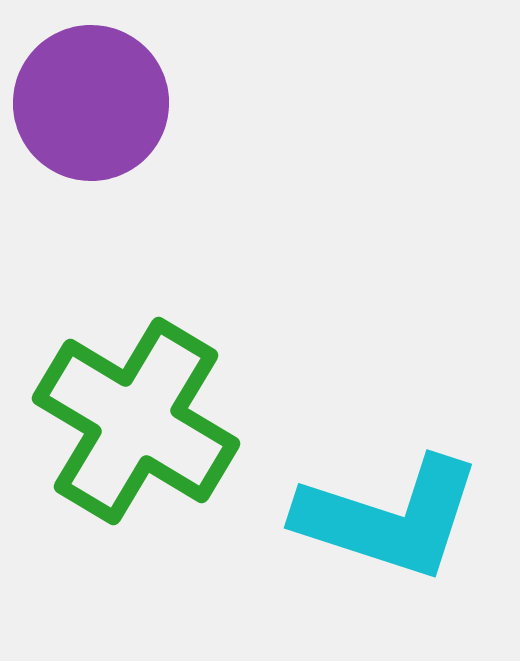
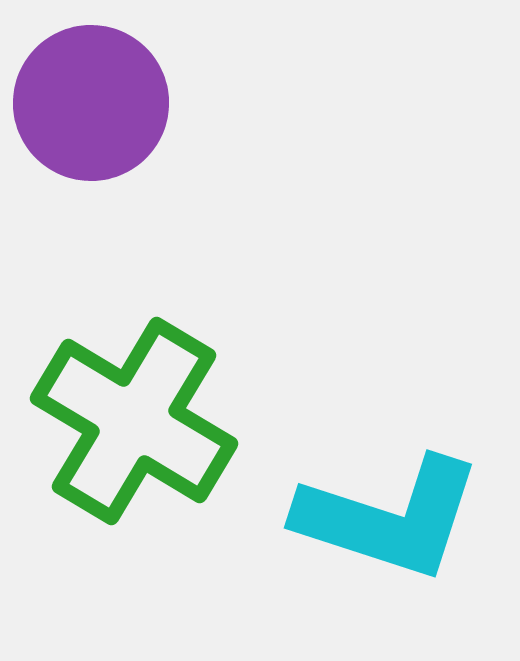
green cross: moved 2 px left
